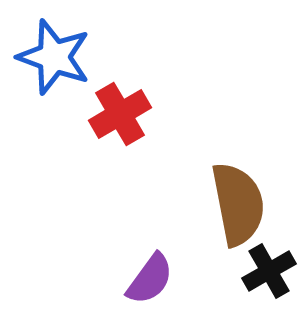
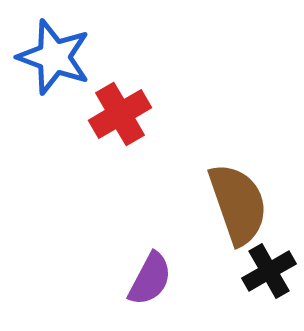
brown semicircle: rotated 8 degrees counterclockwise
purple semicircle: rotated 8 degrees counterclockwise
